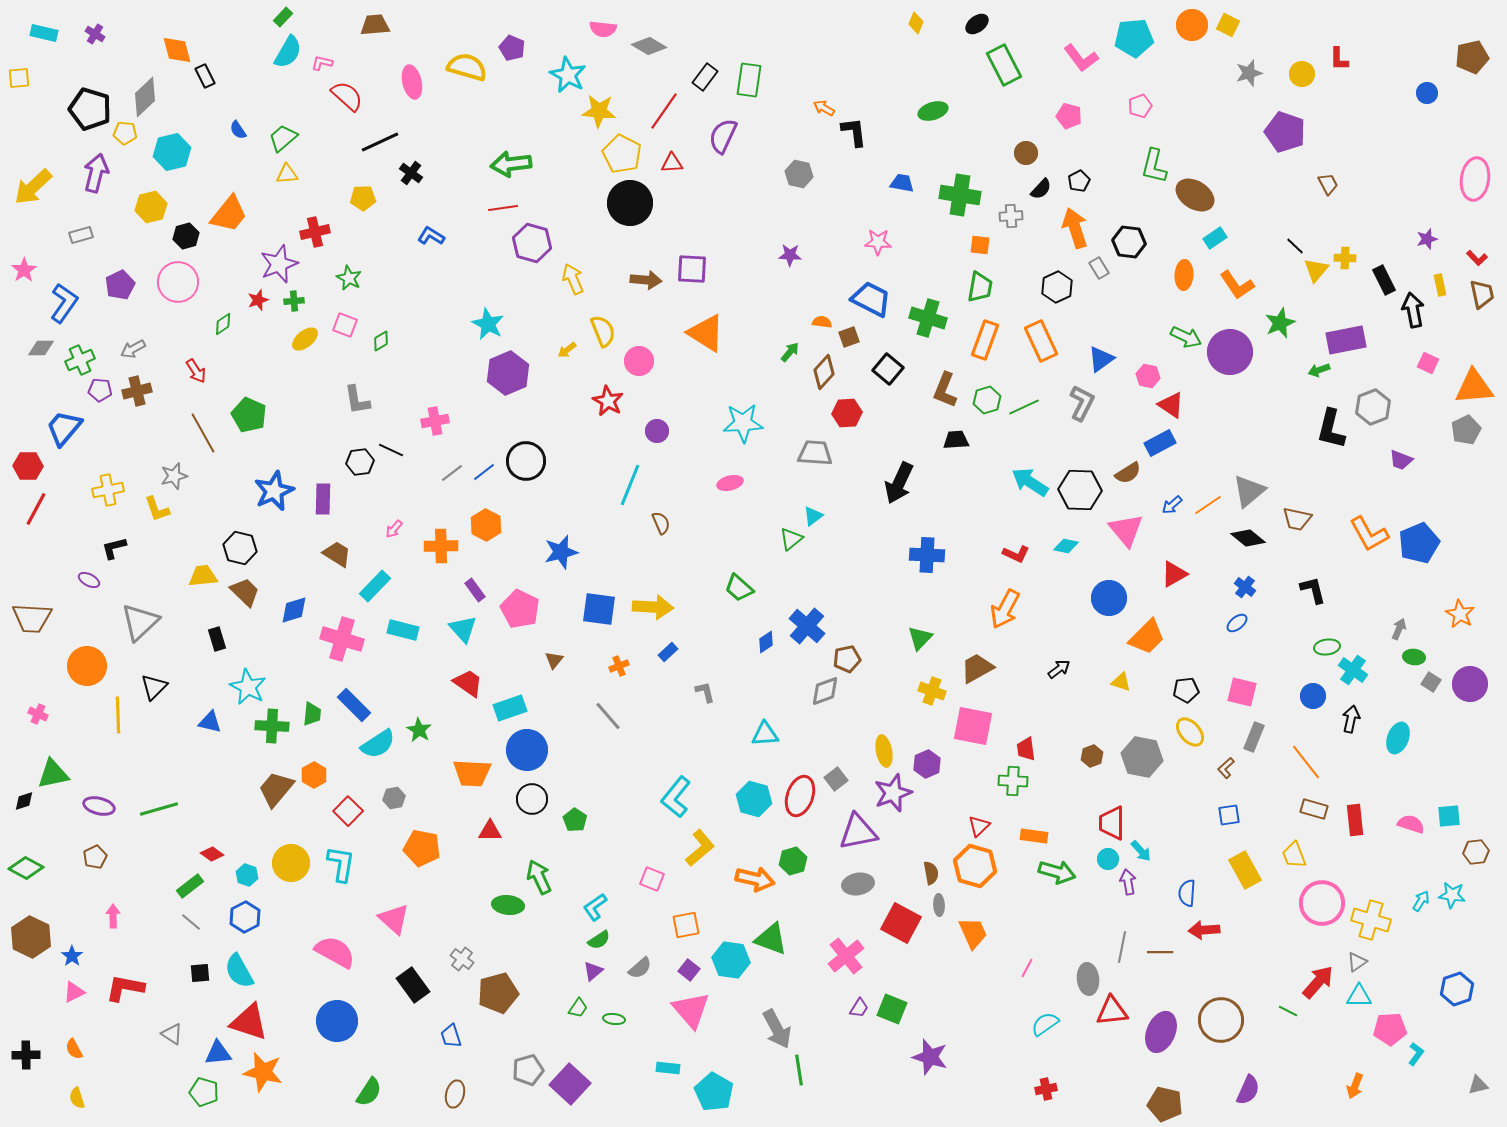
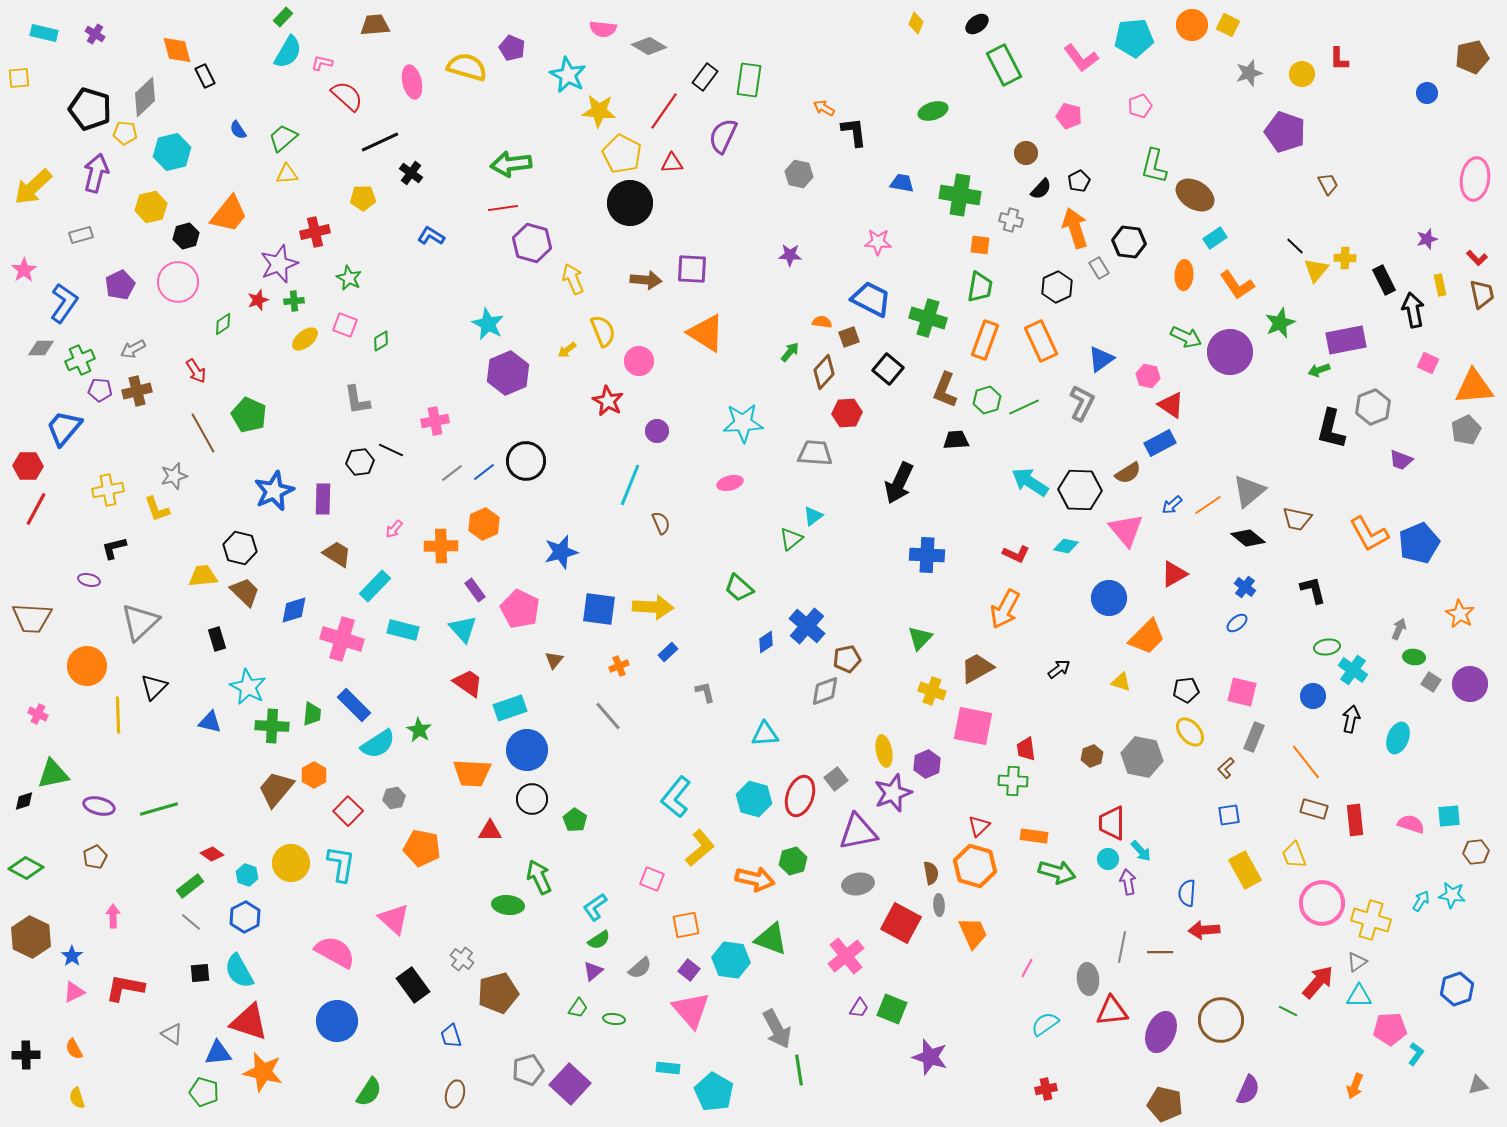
gray cross at (1011, 216): moved 4 px down; rotated 20 degrees clockwise
orange hexagon at (486, 525): moved 2 px left, 1 px up; rotated 8 degrees clockwise
purple ellipse at (89, 580): rotated 15 degrees counterclockwise
